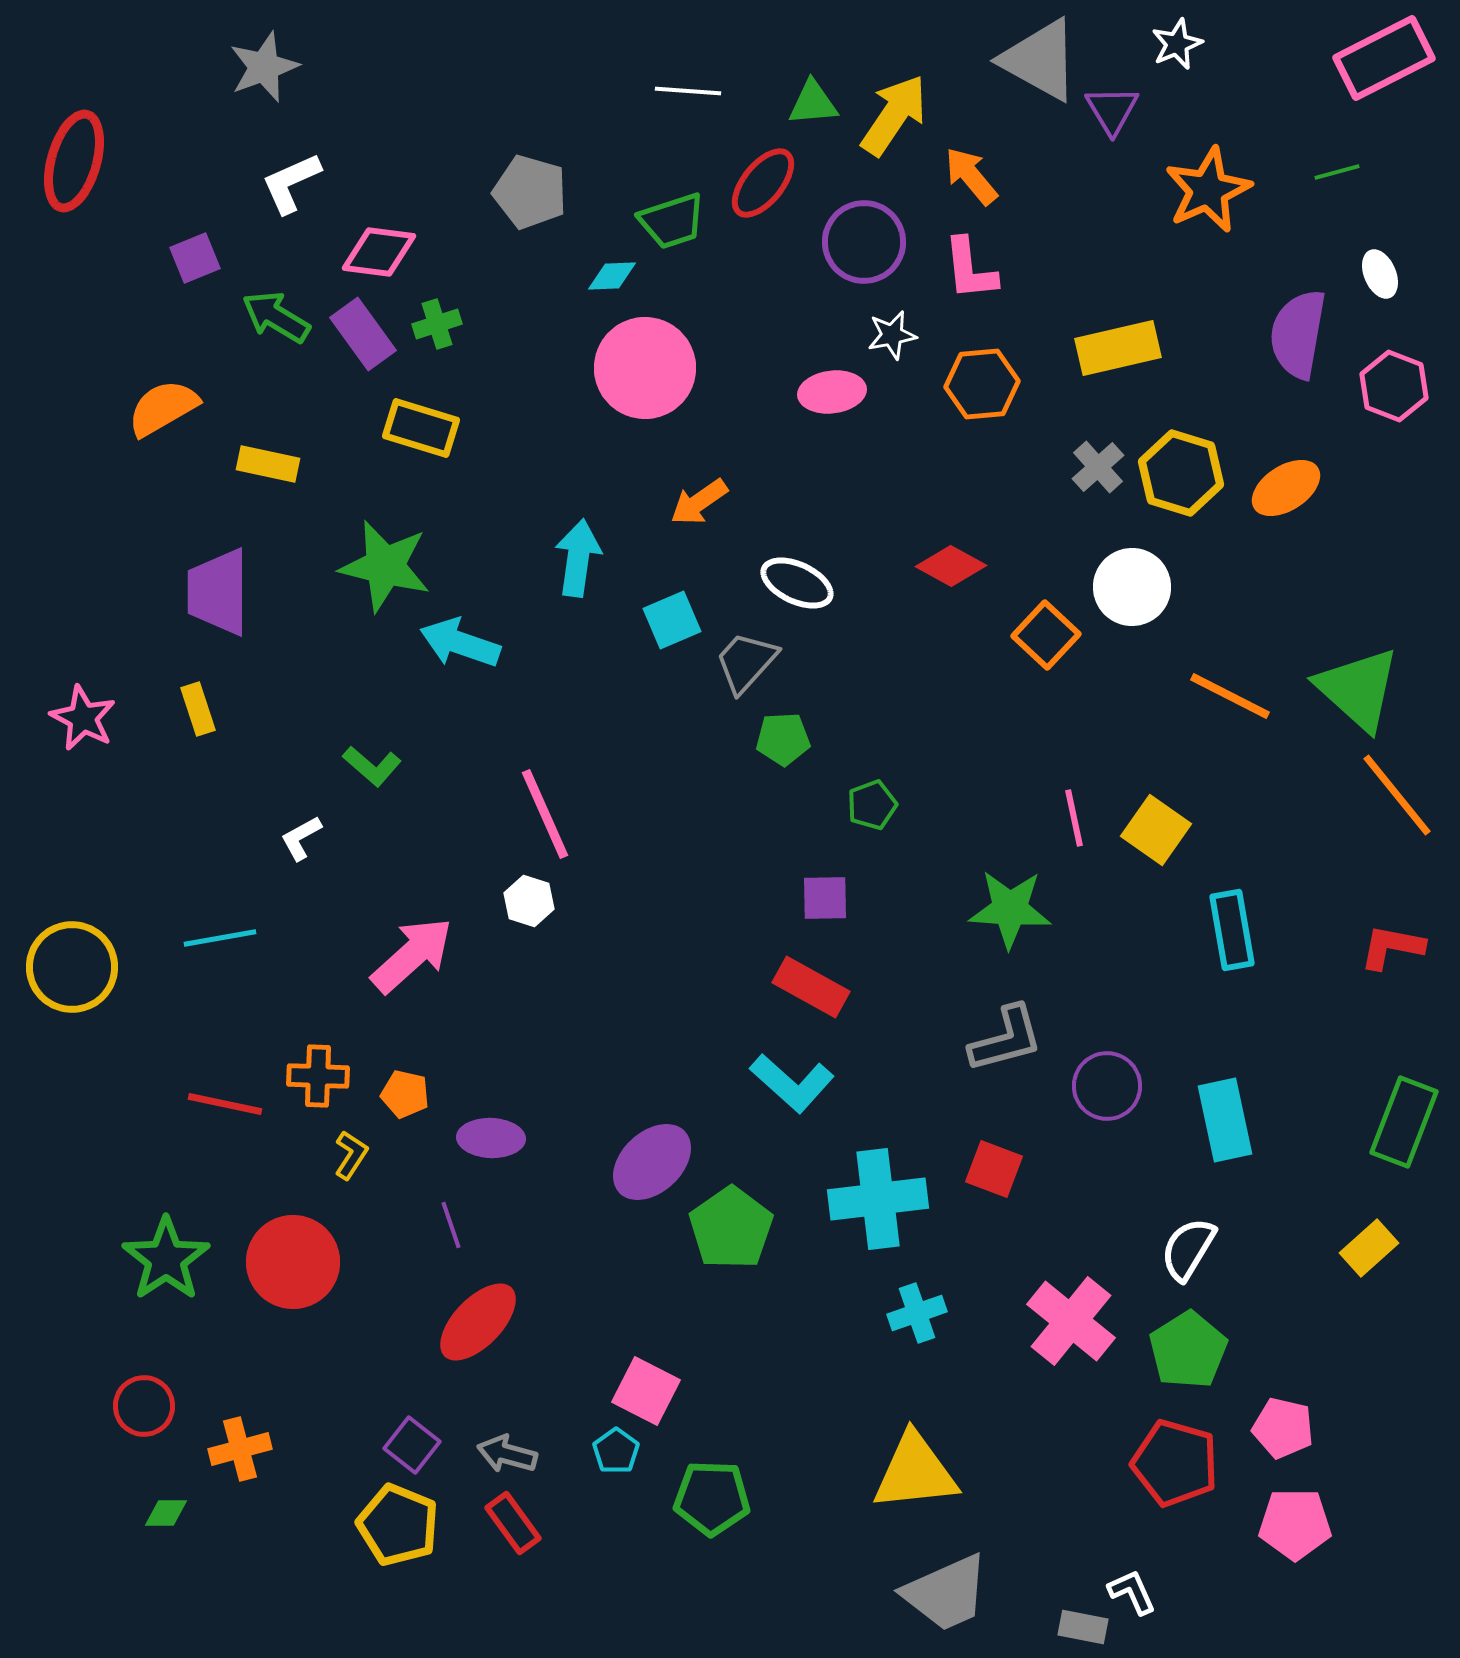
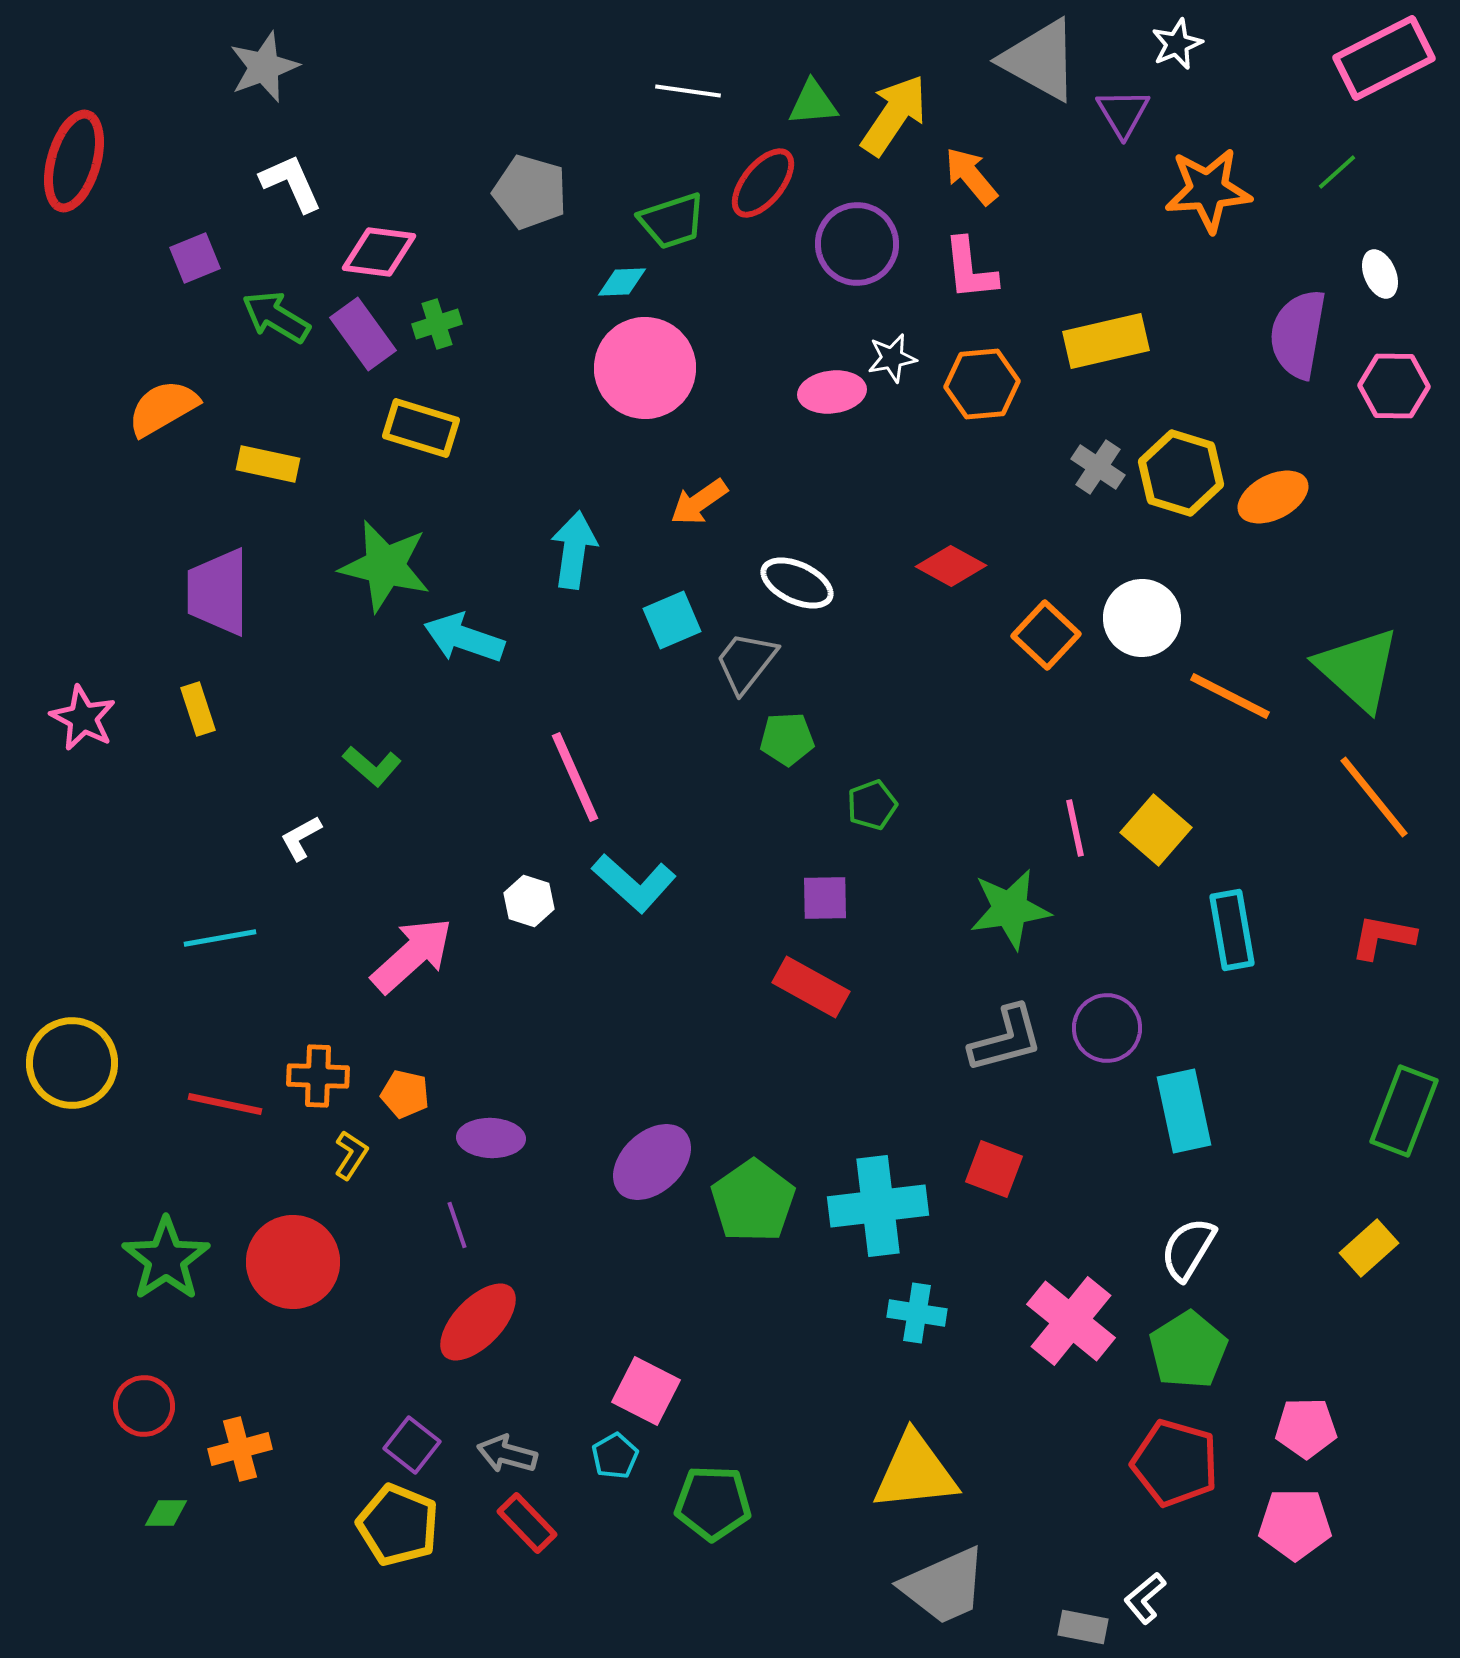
white line at (688, 91): rotated 4 degrees clockwise
purple triangle at (1112, 110): moved 11 px right, 3 px down
green line at (1337, 172): rotated 27 degrees counterclockwise
white L-shape at (291, 183): rotated 90 degrees clockwise
orange star at (1208, 190): rotated 20 degrees clockwise
purple circle at (864, 242): moved 7 px left, 2 px down
cyan diamond at (612, 276): moved 10 px right, 6 px down
white star at (892, 335): moved 23 px down
yellow rectangle at (1118, 348): moved 12 px left, 7 px up
pink hexagon at (1394, 386): rotated 20 degrees counterclockwise
gray cross at (1098, 467): rotated 14 degrees counterclockwise
orange ellipse at (1286, 488): moved 13 px left, 9 px down; rotated 6 degrees clockwise
cyan arrow at (578, 558): moved 4 px left, 8 px up
white circle at (1132, 587): moved 10 px right, 31 px down
cyan arrow at (460, 643): moved 4 px right, 5 px up
gray trapezoid at (746, 662): rotated 4 degrees counterclockwise
green triangle at (1358, 689): moved 20 px up
green pentagon at (783, 739): moved 4 px right
orange line at (1397, 795): moved 23 px left, 2 px down
pink line at (545, 814): moved 30 px right, 37 px up
pink line at (1074, 818): moved 1 px right, 10 px down
yellow square at (1156, 830): rotated 6 degrees clockwise
green star at (1010, 909): rotated 12 degrees counterclockwise
red L-shape at (1392, 947): moved 9 px left, 10 px up
yellow circle at (72, 967): moved 96 px down
cyan L-shape at (792, 1083): moved 158 px left, 200 px up
purple circle at (1107, 1086): moved 58 px up
cyan rectangle at (1225, 1120): moved 41 px left, 9 px up
green rectangle at (1404, 1122): moved 11 px up
cyan cross at (878, 1199): moved 7 px down
purple line at (451, 1225): moved 6 px right
green pentagon at (731, 1228): moved 22 px right, 27 px up
cyan cross at (917, 1313): rotated 28 degrees clockwise
pink pentagon at (1283, 1428): moved 23 px right; rotated 14 degrees counterclockwise
cyan pentagon at (616, 1451): moved 1 px left, 5 px down; rotated 6 degrees clockwise
green pentagon at (712, 1498): moved 1 px right, 5 px down
red rectangle at (513, 1523): moved 14 px right; rotated 8 degrees counterclockwise
white L-shape at (1132, 1592): moved 13 px right, 6 px down; rotated 106 degrees counterclockwise
gray trapezoid at (946, 1593): moved 2 px left, 7 px up
